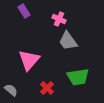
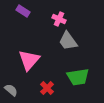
purple rectangle: moved 1 px left; rotated 24 degrees counterclockwise
